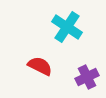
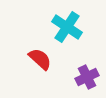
red semicircle: moved 7 px up; rotated 15 degrees clockwise
